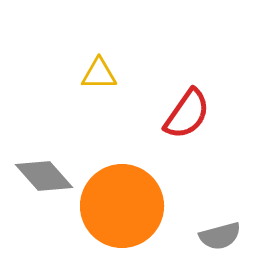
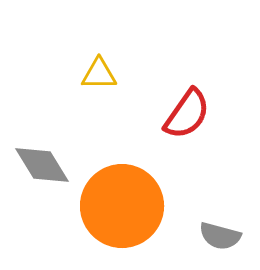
gray diamond: moved 2 px left, 11 px up; rotated 10 degrees clockwise
gray semicircle: rotated 30 degrees clockwise
